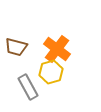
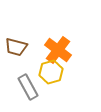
orange cross: moved 1 px right, 1 px down
